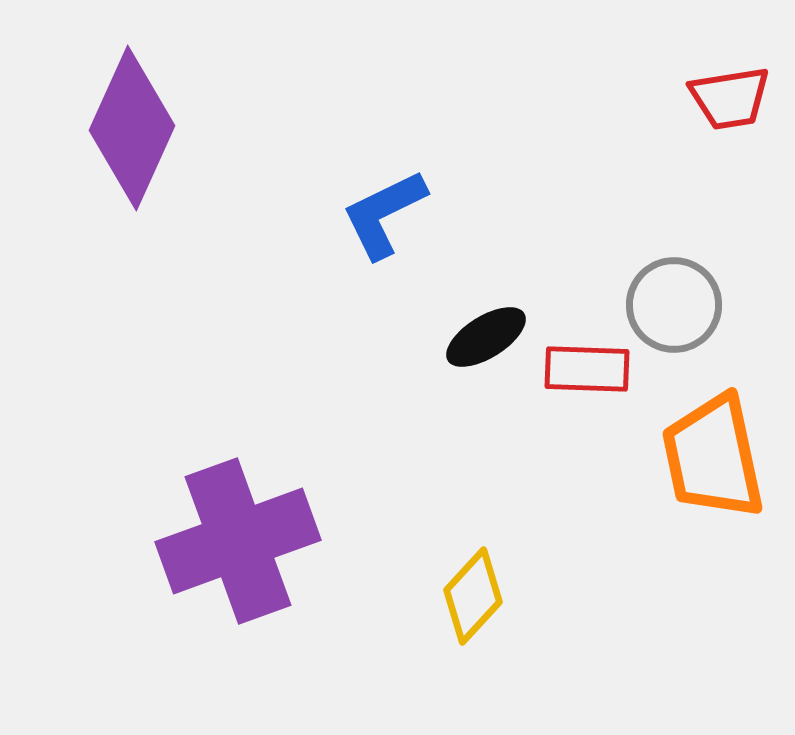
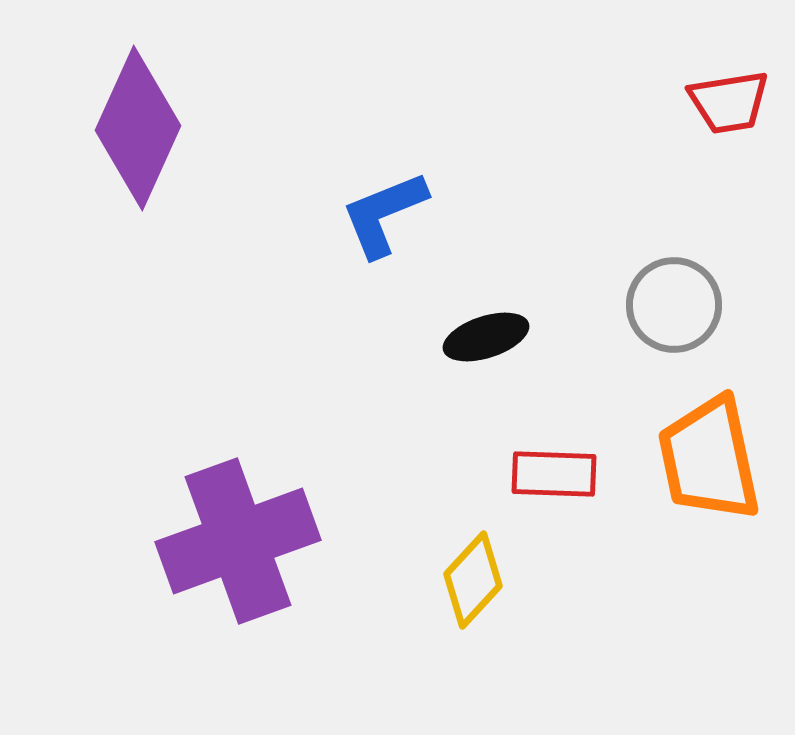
red trapezoid: moved 1 px left, 4 px down
purple diamond: moved 6 px right
blue L-shape: rotated 4 degrees clockwise
black ellipse: rotated 14 degrees clockwise
red rectangle: moved 33 px left, 105 px down
orange trapezoid: moved 4 px left, 2 px down
yellow diamond: moved 16 px up
